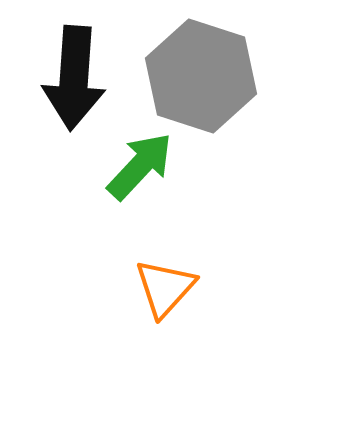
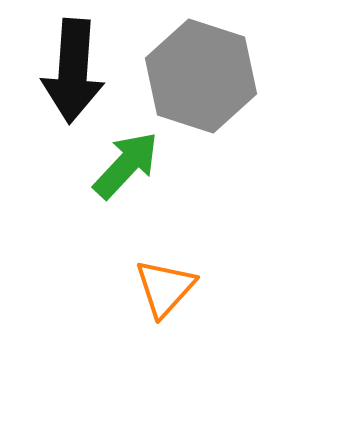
black arrow: moved 1 px left, 7 px up
green arrow: moved 14 px left, 1 px up
